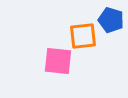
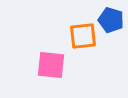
pink square: moved 7 px left, 4 px down
